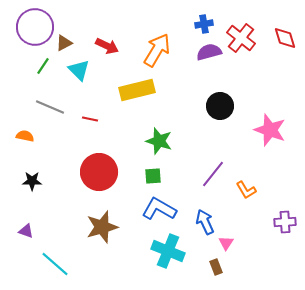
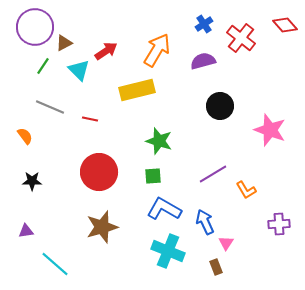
blue cross: rotated 24 degrees counterclockwise
red diamond: moved 13 px up; rotated 25 degrees counterclockwise
red arrow: moved 1 px left, 5 px down; rotated 60 degrees counterclockwise
purple semicircle: moved 6 px left, 9 px down
orange semicircle: rotated 42 degrees clockwise
purple line: rotated 20 degrees clockwise
blue L-shape: moved 5 px right
purple cross: moved 6 px left, 2 px down
purple triangle: rotated 28 degrees counterclockwise
